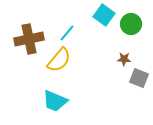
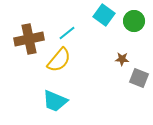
green circle: moved 3 px right, 3 px up
cyan line: rotated 12 degrees clockwise
brown star: moved 2 px left
